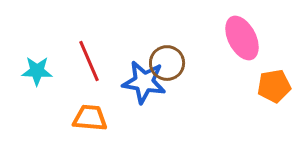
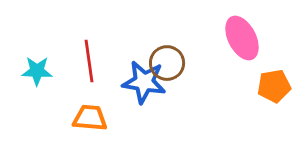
red line: rotated 15 degrees clockwise
